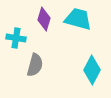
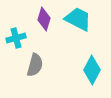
cyan trapezoid: rotated 12 degrees clockwise
cyan cross: rotated 24 degrees counterclockwise
